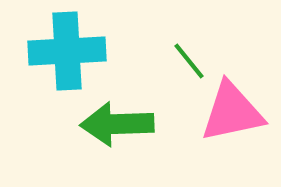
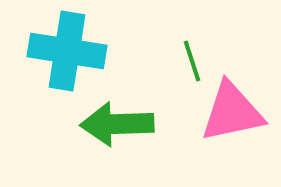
cyan cross: rotated 12 degrees clockwise
green line: moved 3 px right; rotated 21 degrees clockwise
